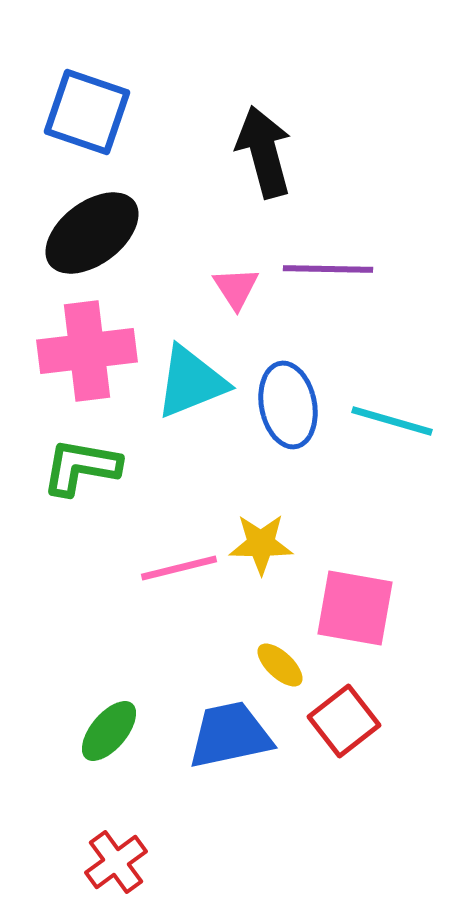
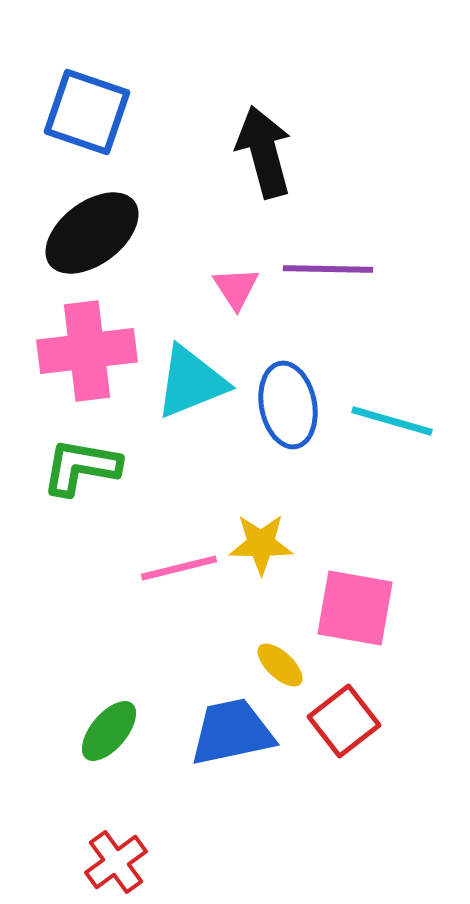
blue trapezoid: moved 2 px right, 3 px up
